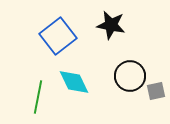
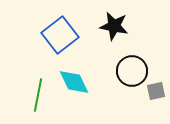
black star: moved 3 px right, 1 px down
blue square: moved 2 px right, 1 px up
black circle: moved 2 px right, 5 px up
green line: moved 2 px up
